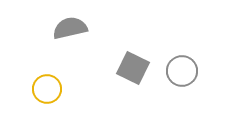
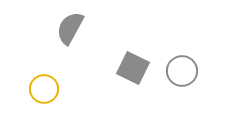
gray semicircle: rotated 48 degrees counterclockwise
yellow circle: moved 3 px left
